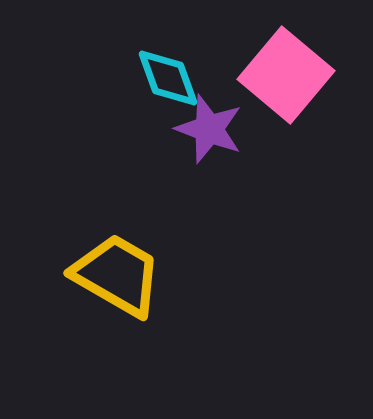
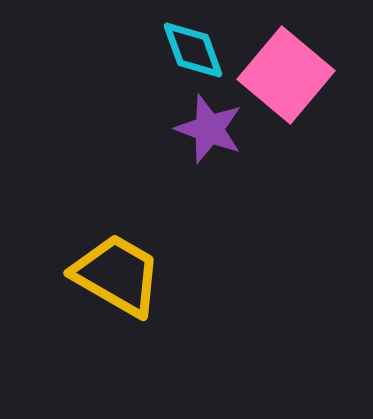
cyan diamond: moved 25 px right, 28 px up
